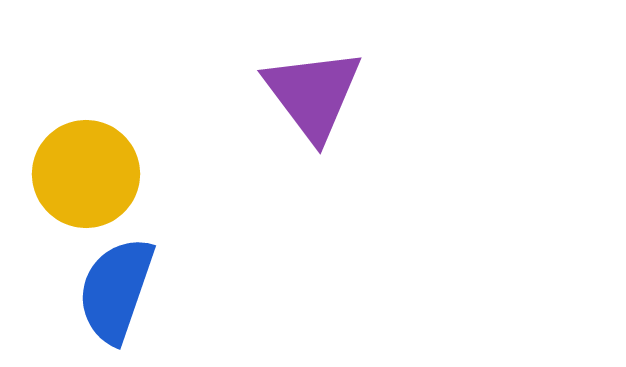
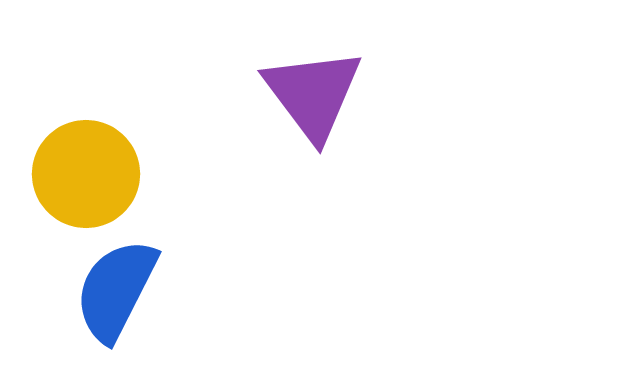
blue semicircle: rotated 8 degrees clockwise
